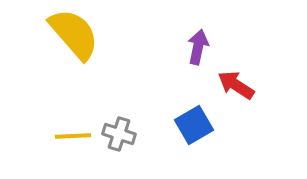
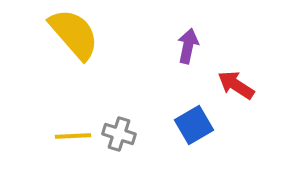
purple arrow: moved 10 px left, 1 px up
